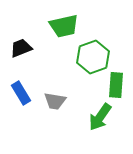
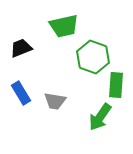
green hexagon: rotated 20 degrees counterclockwise
